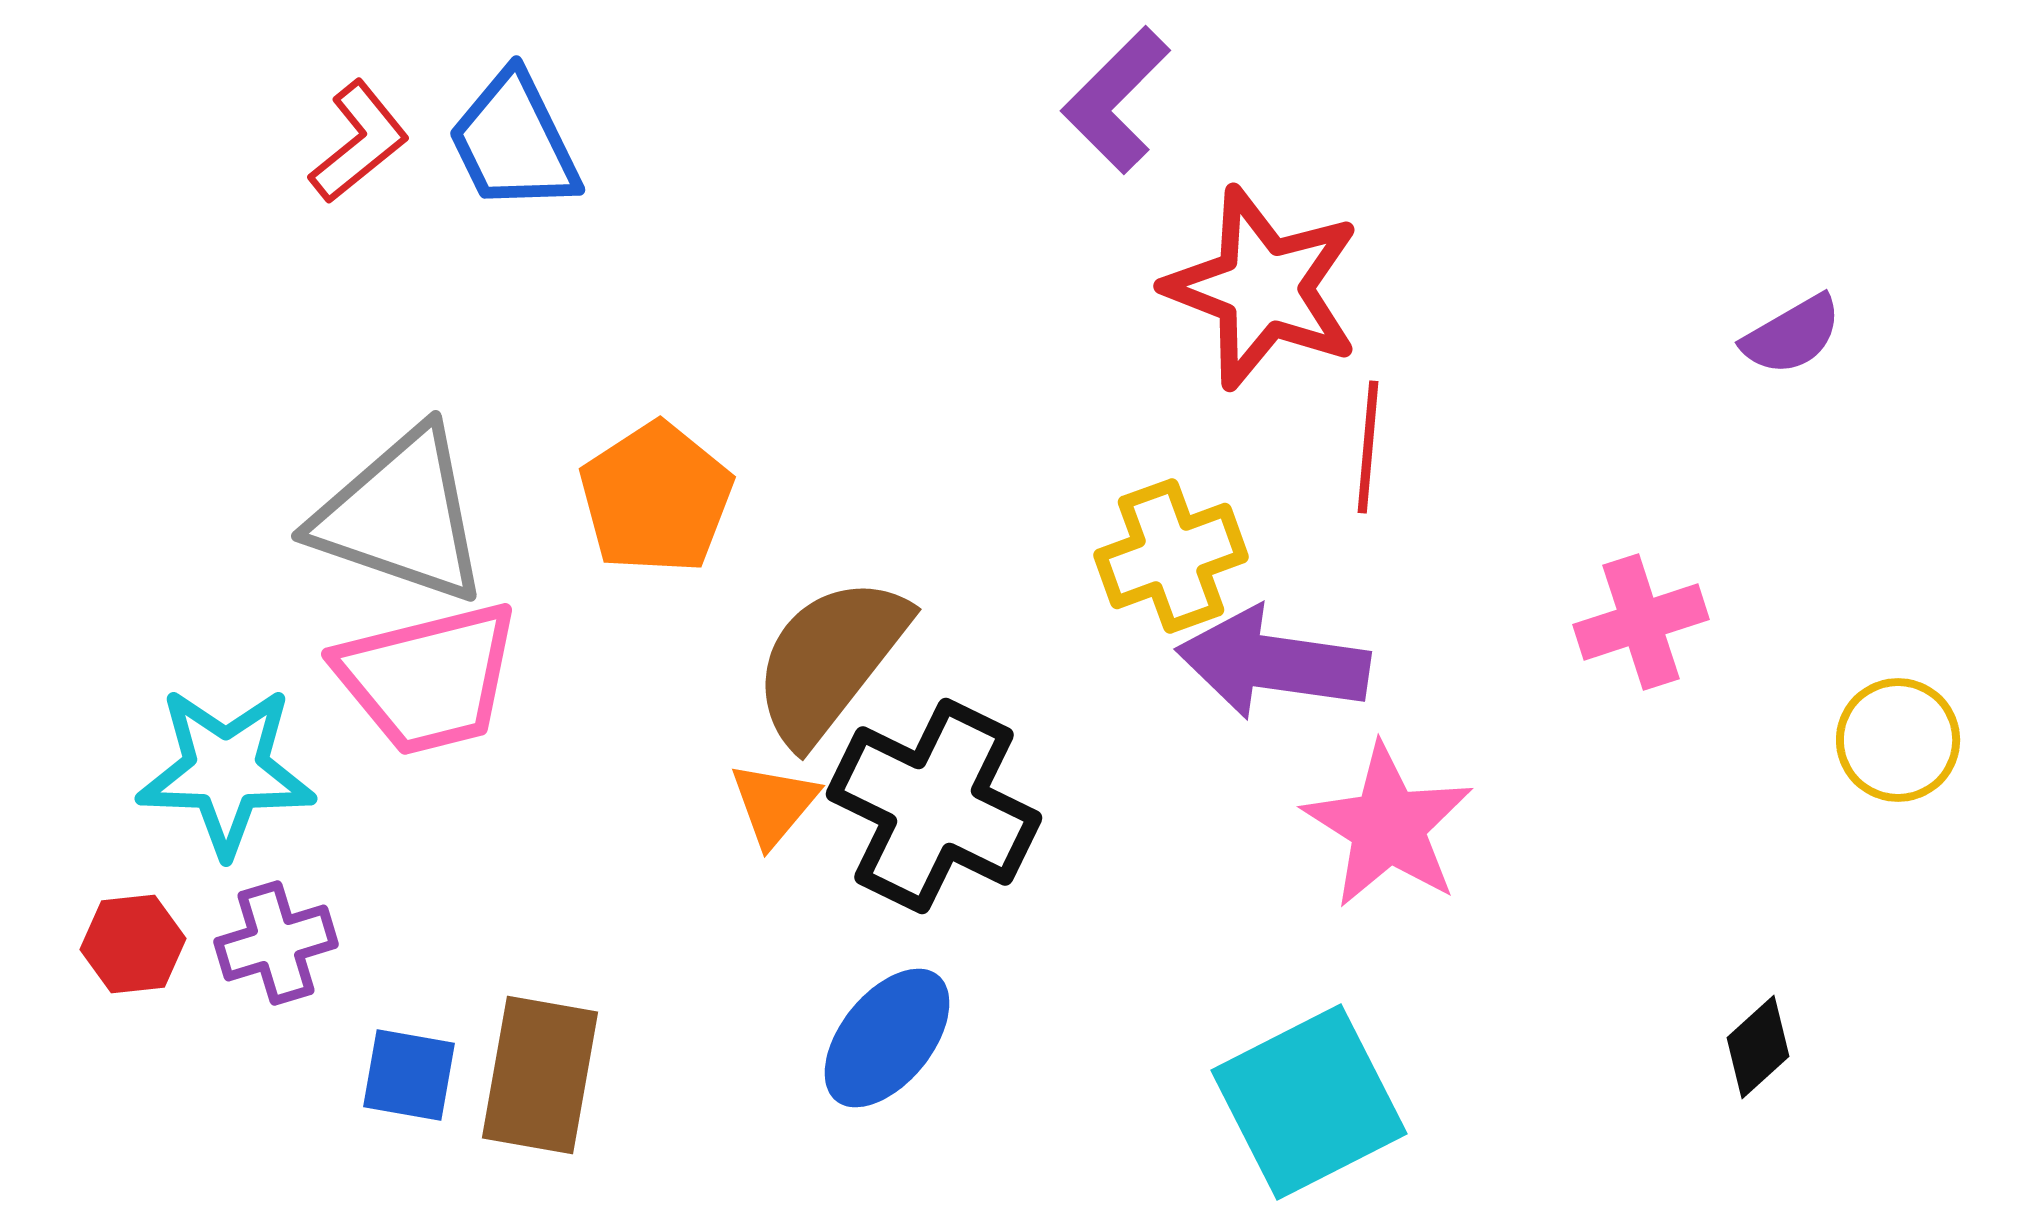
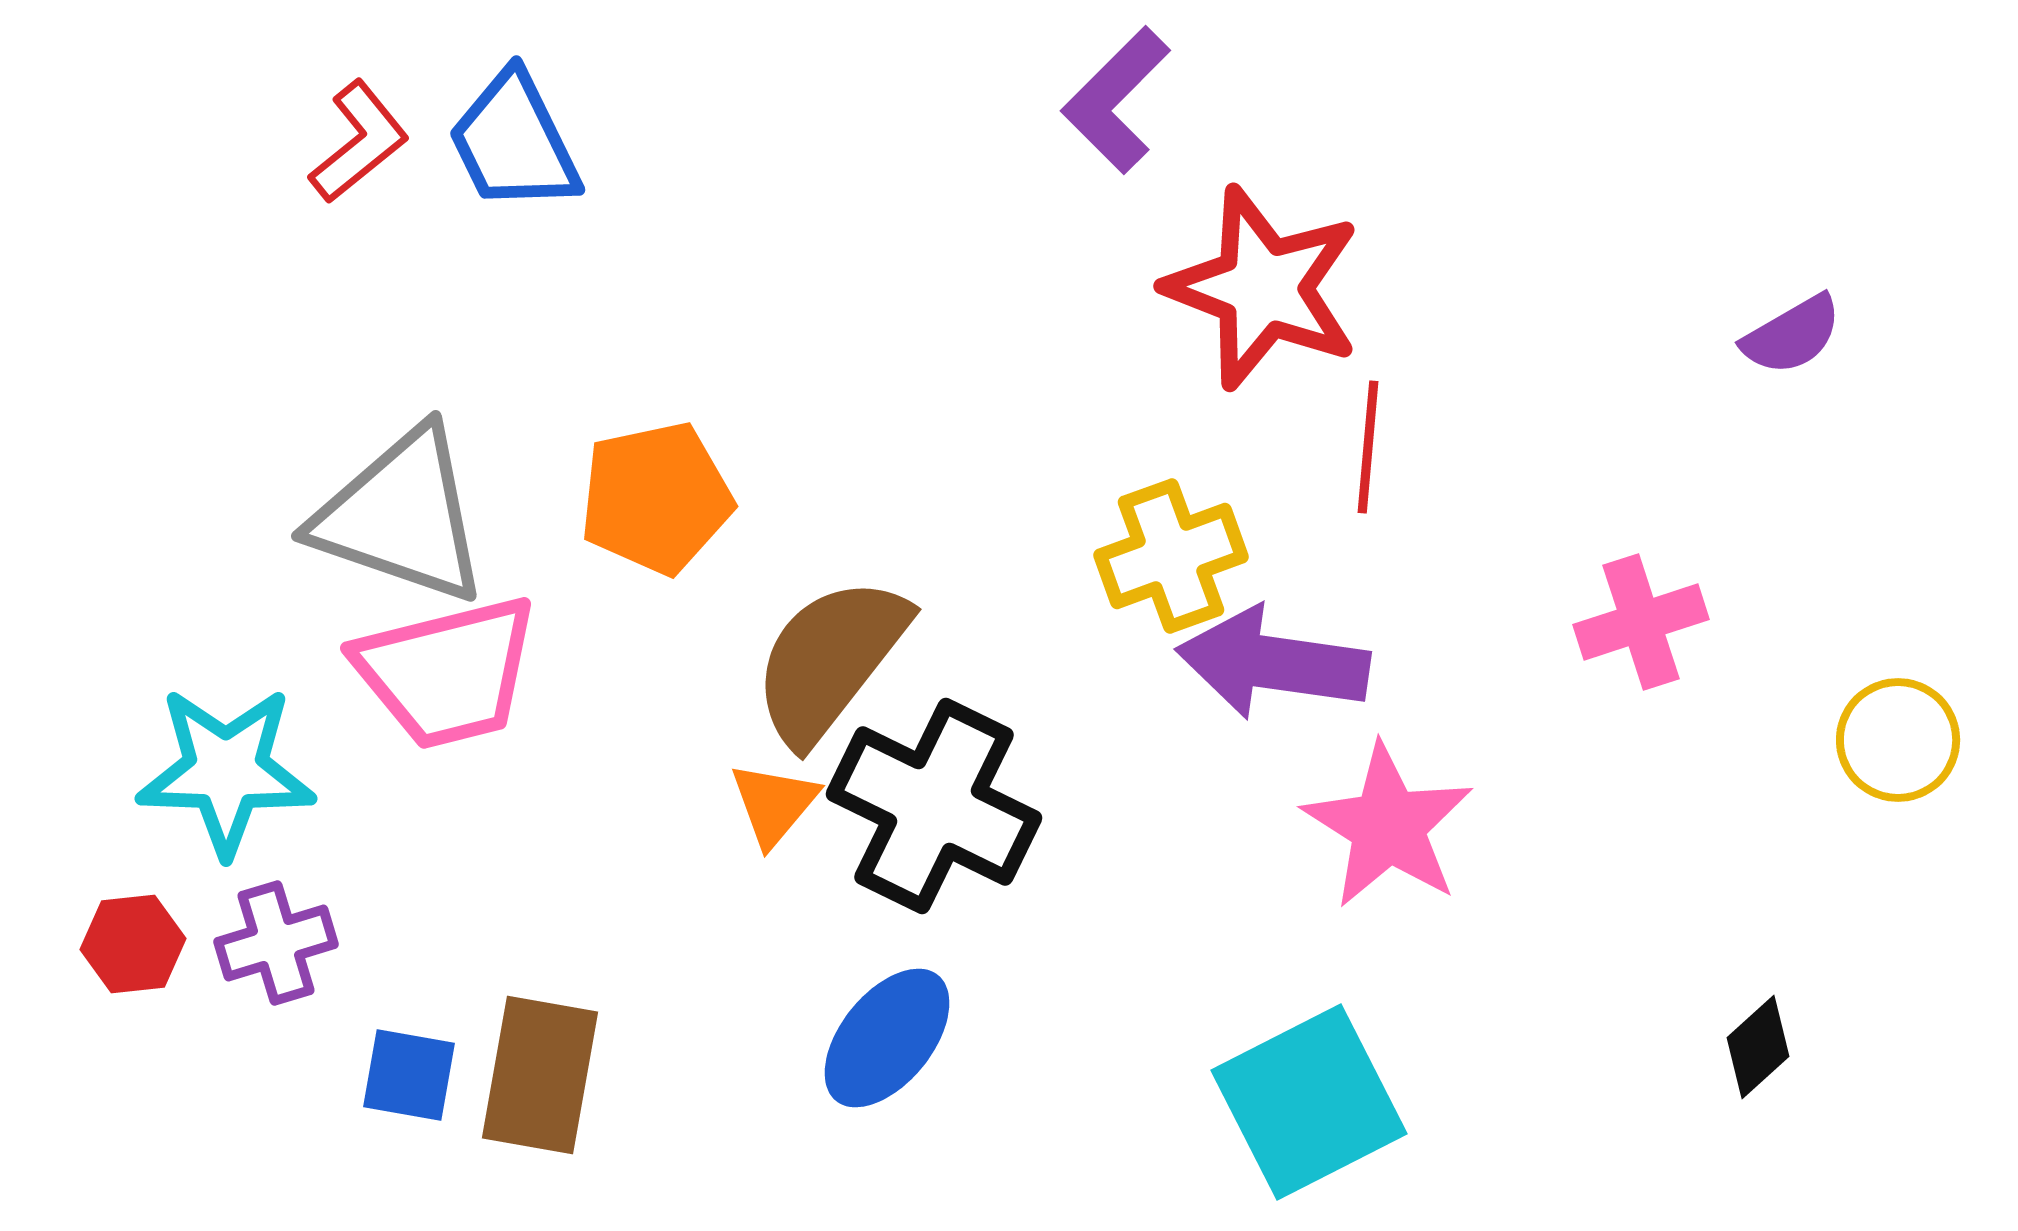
orange pentagon: rotated 21 degrees clockwise
pink trapezoid: moved 19 px right, 6 px up
